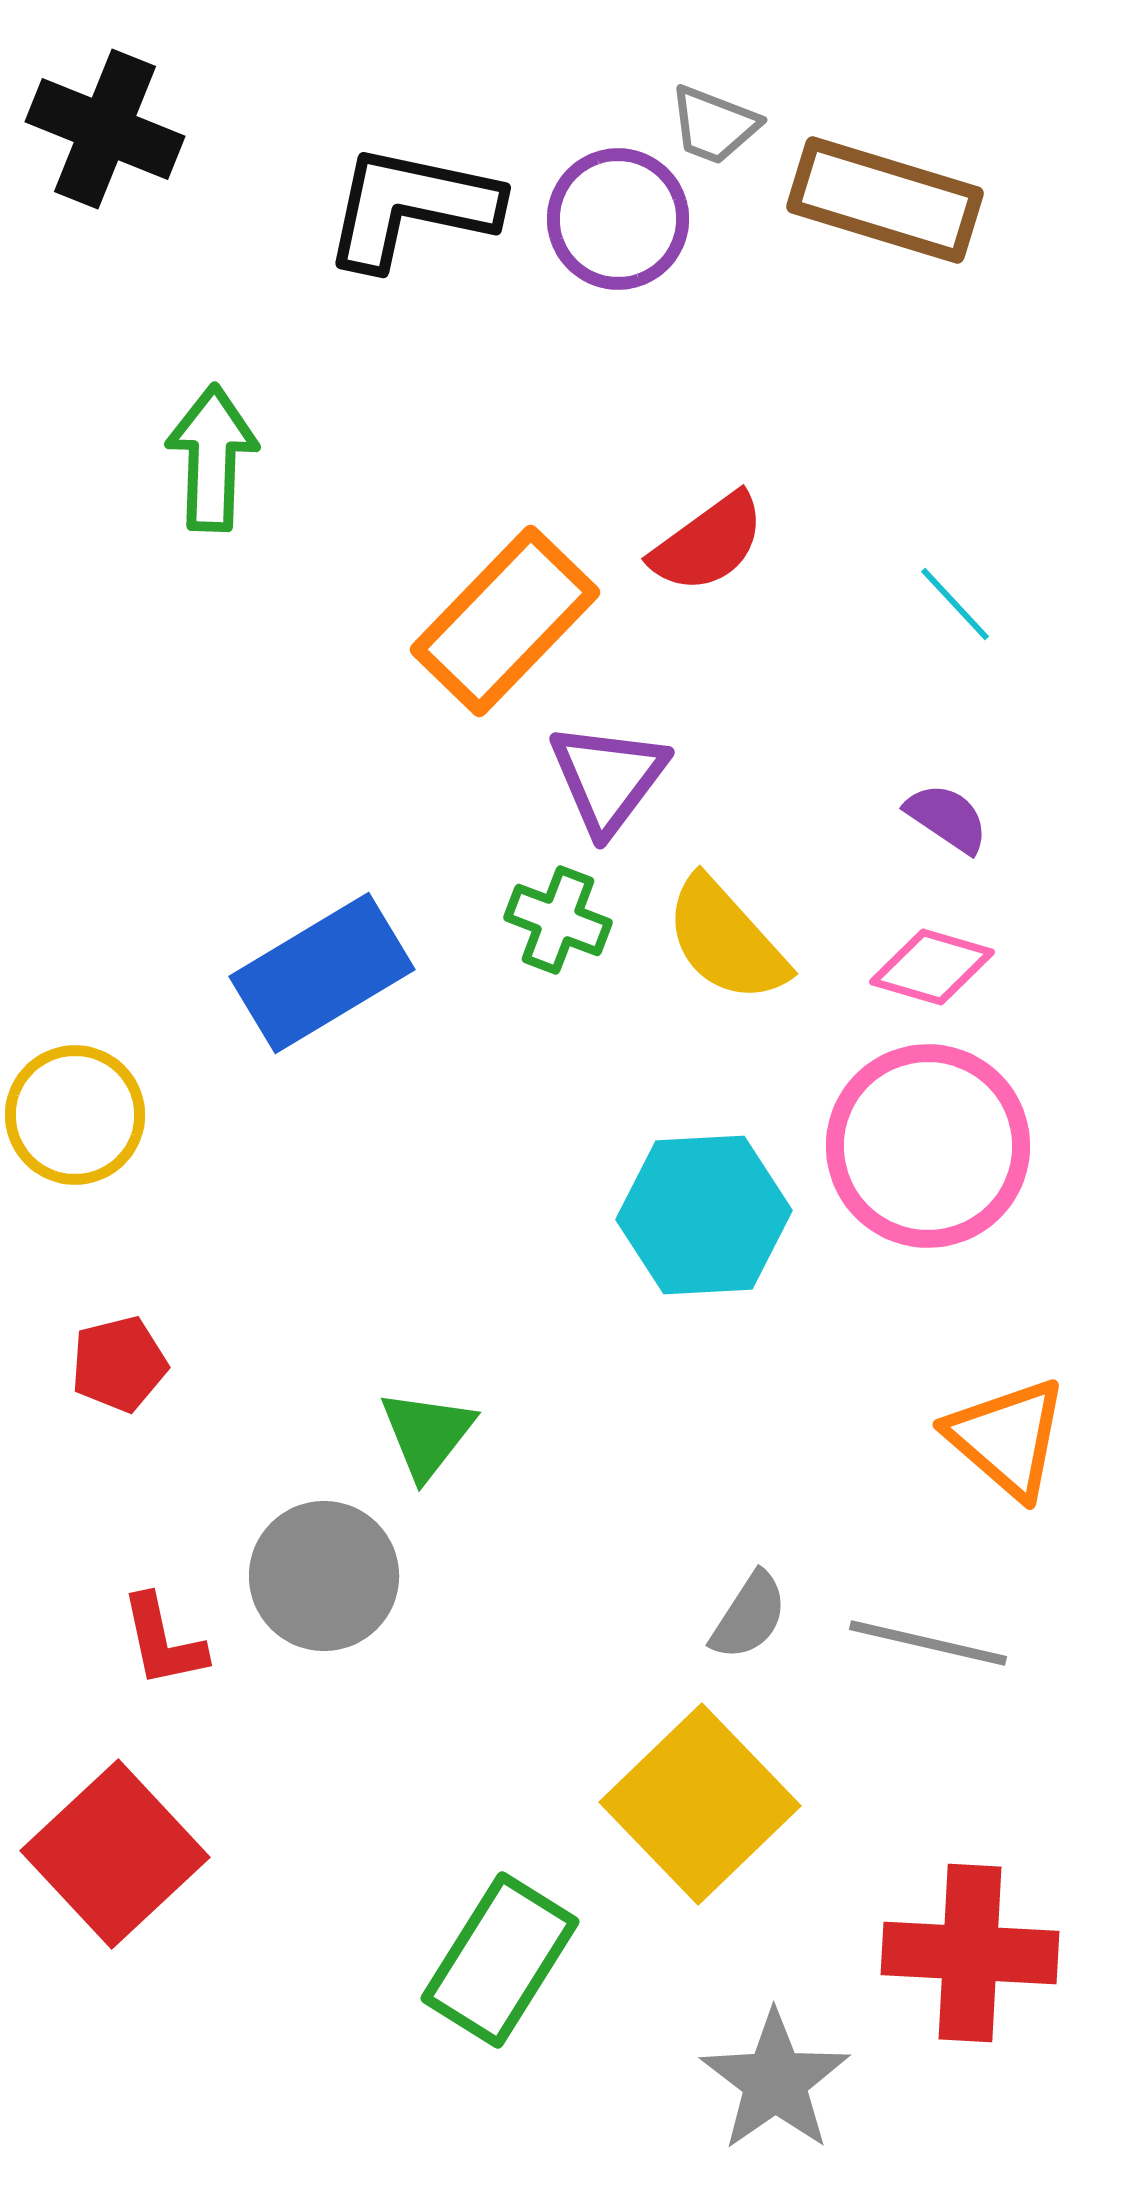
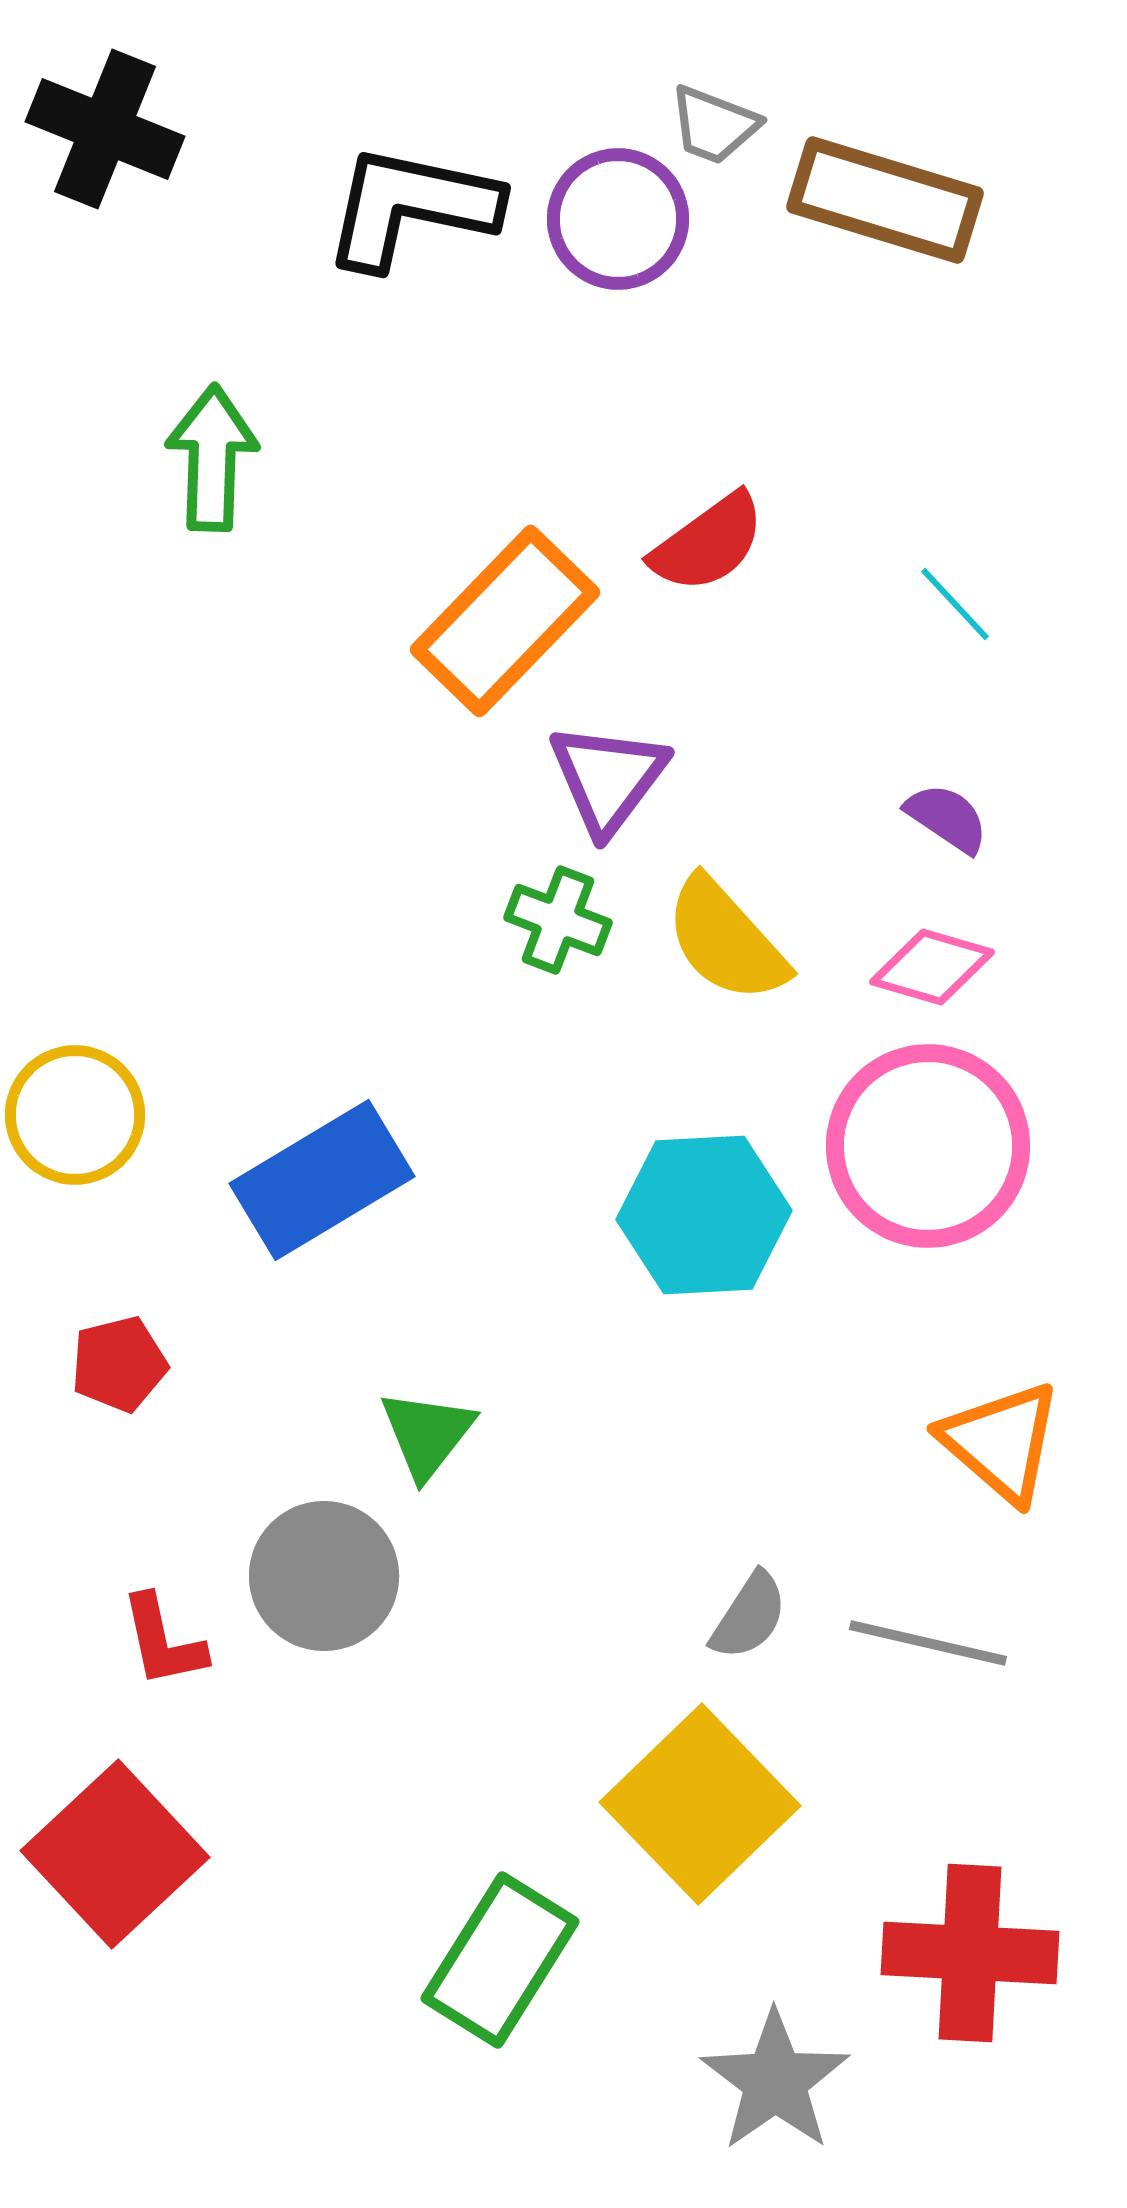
blue rectangle: moved 207 px down
orange triangle: moved 6 px left, 4 px down
